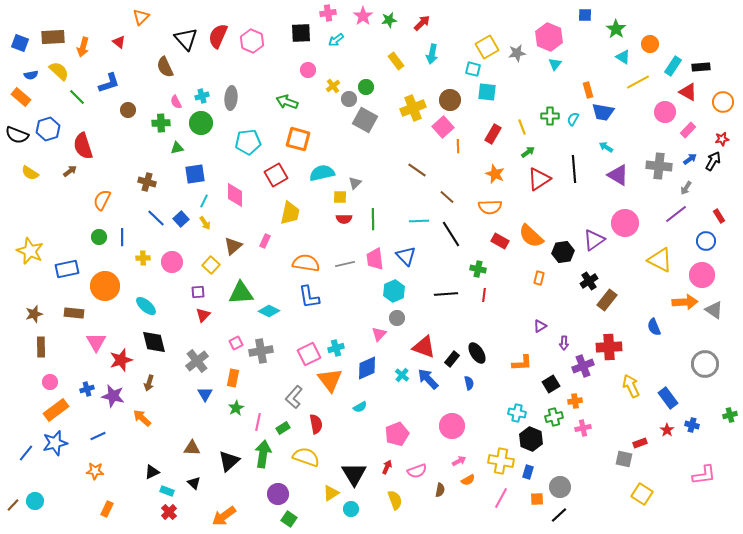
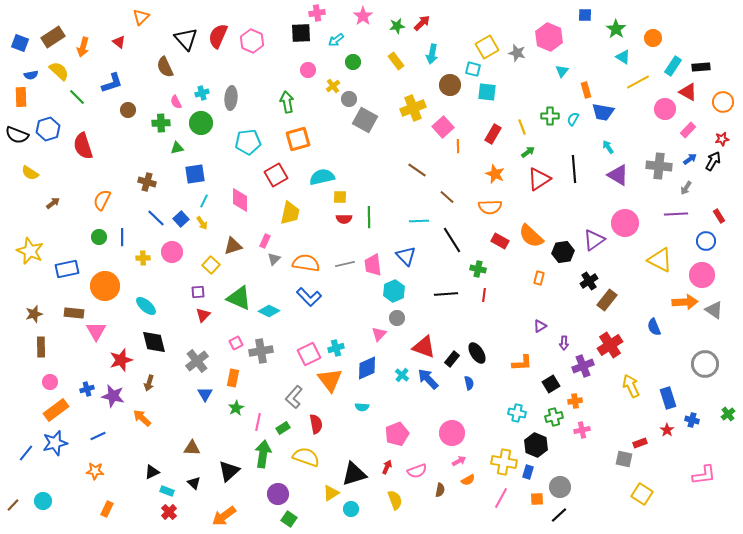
pink cross at (328, 13): moved 11 px left
green star at (389, 20): moved 8 px right, 6 px down
brown rectangle at (53, 37): rotated 30 degrees counterclockwise
orange circle at (650, 44): moved 3 px right, 6 px up
gray star at (517, 53): rotated 24 degrees clockwise
cyan triangle at (555, 64): moved 7 px right, 7 px down
blue L-shape at (109, 83): moved 3 px right
green circle at (366, 87): moved 13 px left, 25 px up
orange rectangle at (588, 90): moved 2 px left
cyan cross at (202, 96): moved 3 px up
orange rectangle at (21, 97): rotated 48 degrees clockwise
brown circle at (450, 100): moved 15 px up
green arrow at (287, 102): rotated 60 degrees clockwise
pink circle at (665, 112): moved 3 px up
orange square at (298, 139): rotated 30 degrees counterclockwise
cyan arrow at (606, 147): moved 2 px right; rotated 24 degrees clockwise
brown arrow at (70, 171): moved 17 px left, 32 px down
cyan semicircle at (322, 173): moved 4 px down
gray triangle at (355, 183): moved 81 px left, 76 px down
pink diamond at (235, 195): moved 5 px right, 5 px down
purple line at (676, 214): rotated 35 degrees clockwise
green line at (373, 219): moved 4 px left, 2 px up
yellow arrow at (205, 223): moved 3 px left
black line at (451, 234): moved 1 px right, 6 px down
brown triangle at (233, 246): rotated 24 degrees clockwise
pink trapezoid at (375, 259): moved 2 px left, 6 px down
pink circle at (172, 262): moved 10 px up
green triangle at (241, 293): moved 2 px left, 5 px down; rotated 28 degrees clockwise
blue L-shape at (309, 297): rotated 35 degrees counterclockwise
pink triangle at (96, 342): moved 11 px up
red cross at (609, 347): moved 1 px right, 2 px up; rotated 30 degrees counterclockwise
blue rectangle at (668, 398): rotated 20 degrees clockwise
cyan semicircle at (360, 407): moved 2 px right; rotated 32 degrees clockwise
green cross at (730, 415): moved 2 px left, 1 px up; rotated 24 degrees counterclockwise
blue cross at (692, 425): moved 5 px up
pink circle at (452, 426): moved 7 px down
pink cross at (583, 428): moved 1 px left, 2 px down
black hexagon at (531, 439): moved 5 px right, 6 px down
black triangle at (229, 461): moved 10 px down
yellow cross at (501, 461): moved 3 px right, 1 px down
black triangle at (354, 474): rotated 44 degrees clockwise
cyan circle at (35, 501): moved 8 px right
